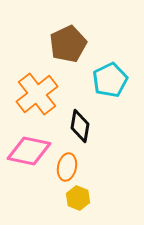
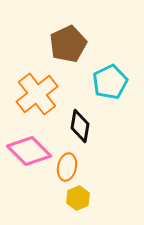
cyan pentagon: moved 2 px down
pink diamond: rotated 33 degrees clockwise
yellow hexagon: rotated 15 degrees clockwise
